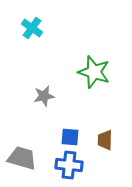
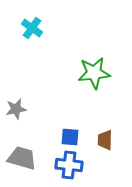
green star: moved 1 px down; rotated 24 degrees counterclockwise
gray star: moved 28 px left, 13 px down
